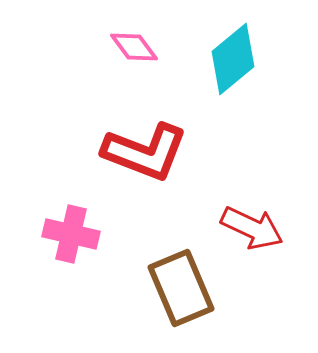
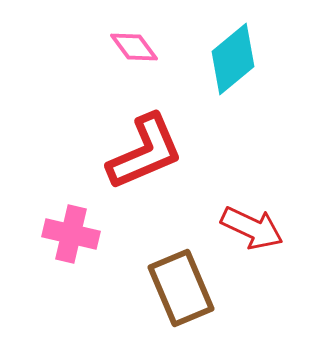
red L-shape: rotated 44 degrees counterclockwise
